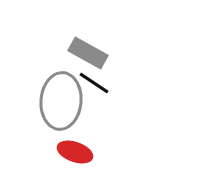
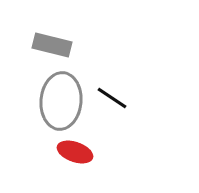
gray rectangle: moved 36 px left, 8 px up; rotated 15 degrees counterclockwise
black line: moved 18 px right, 15 px down
